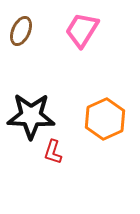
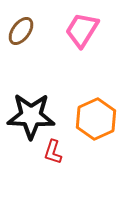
brown ellipse: rotated 12 degrees clockwise
orange hexagon: moved 9 px left
